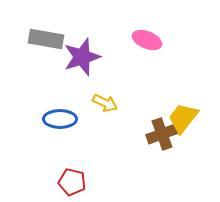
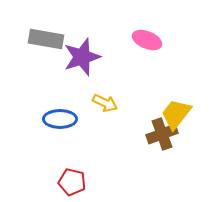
yellow trapezoid: moved 7 px left, 4 px up
